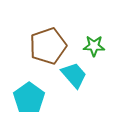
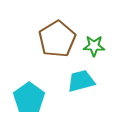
brown pentagon: moved 9 px right, 7 px up; rotated 12 degrees counterclockwise
cyan trapezoid: moved 7 px right, 6 px down; rotated 64 degrees counterclockwise
